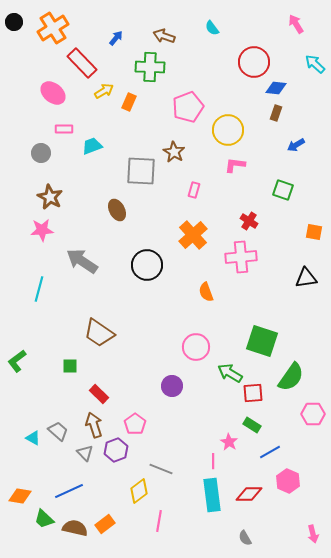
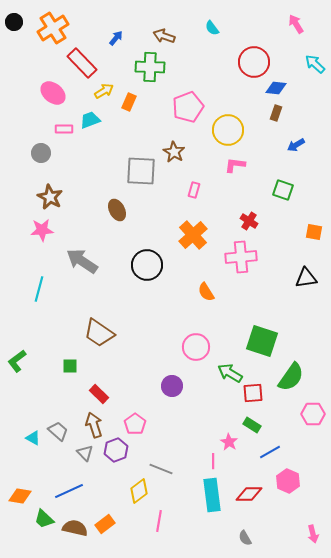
cyan trapezoid at (92, 146): moved 2 px left, 26 px up
orange semicircle at (206, 292): rotated 12 degrees counterclockwise
